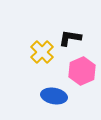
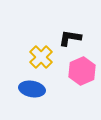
yellow cross: moved 1 px left, 5 px down
blue ellipse: moved 22 px left, 7 px up
